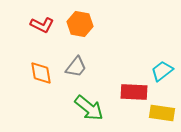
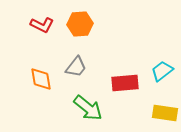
orange hexagon: rotated 15 degrees counterclockwise
orange diamond: moved 6 px down
red rectangle: moved 9 px left, 9 px up; rotated 8 degrees counterclockwise
green arrow: moved 1 px left
yellow rectangle: moved 3 px right
